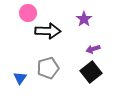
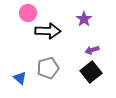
purple arrow: moved 1 px left, 1 px down
blue triangle: rotated 24 degrees counterclockwise
